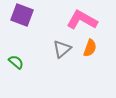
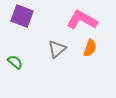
purple square: moved 1 px down
gray triangle: moved 5 px left
green semicircle: moved 1 px left
